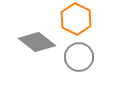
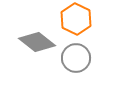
gray circle: moved 3 px left, 1 px down
